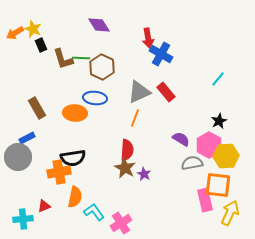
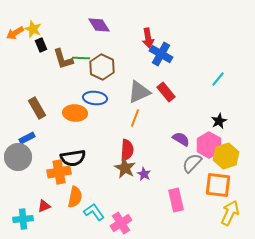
yellow hexagon: rotated 15 degrees counterclockwise
gray semicircle: rotated 35 degrees counterclockwise
pink rectangle: moved 29 px left
